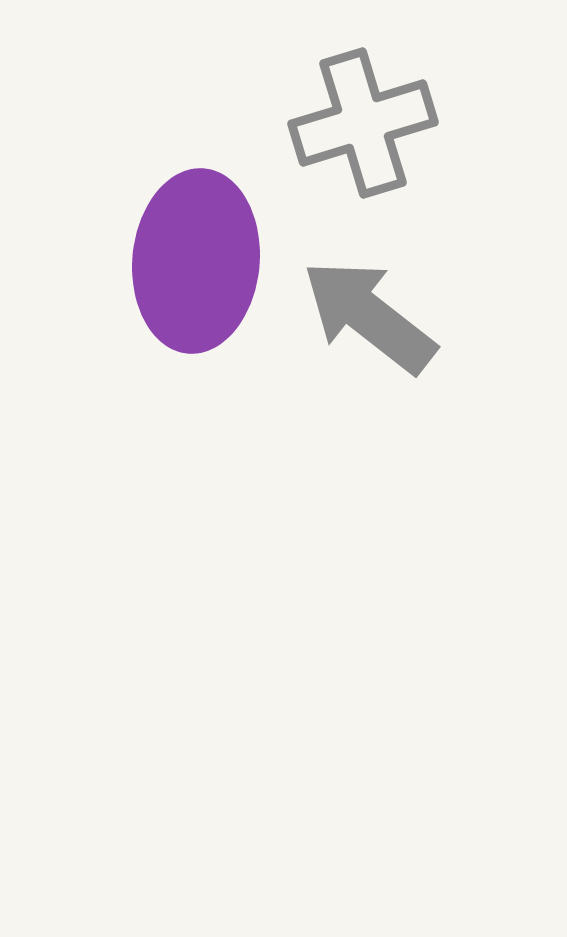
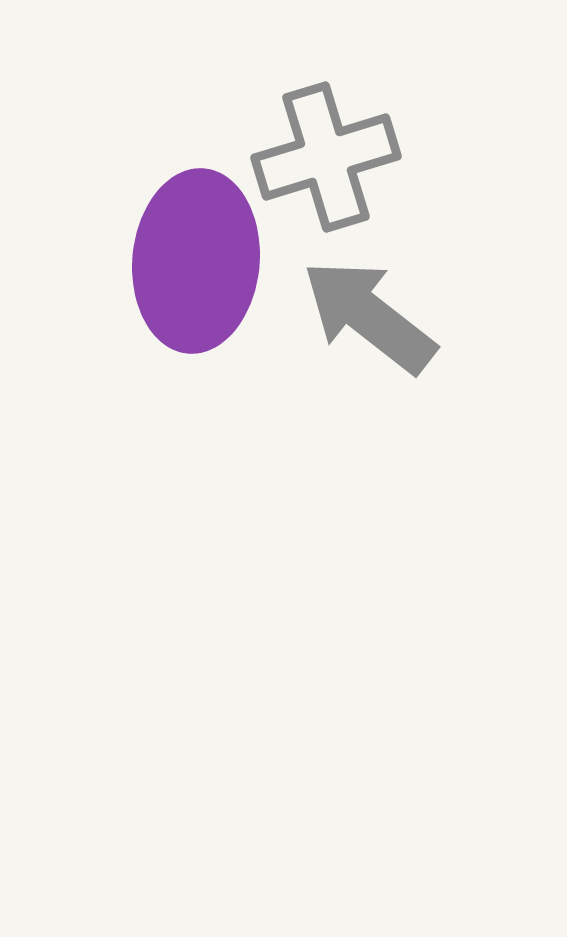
gray cross: moved 37 px left, 34 px down
